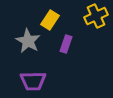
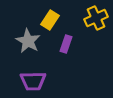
yellow cross: moved 2 px down
